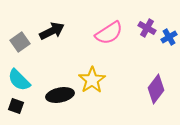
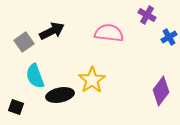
purple cross: moved 13 px up
pink semicircle: rotated 140 degrees counterclockwise
gray square: moved 4 px right
cyan semicircle: moved 16 px right, 4 px up; rotated 25 degrees clockwise
purple diamond: moved 5 px right, 2 px down
black square: moved 1 px down
